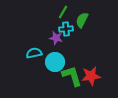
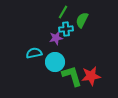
purple star: rotated 24 degrees counterclockwise
